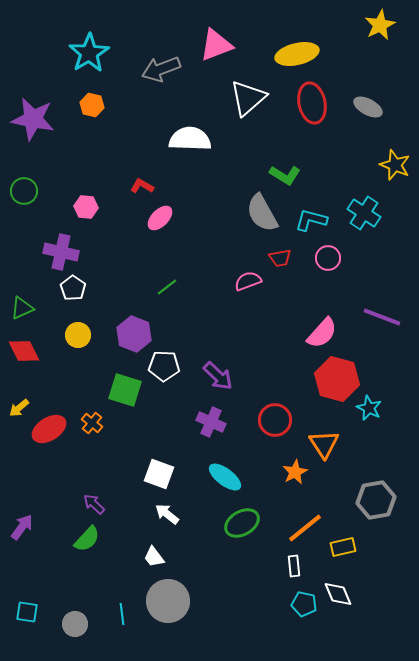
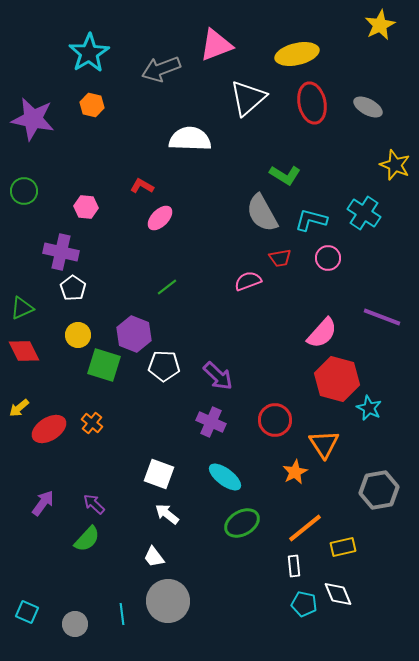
green square at (125, 390): moved 21 px left, 25 px up
gray hexagon at (376, 500): moved 3 px right, 10 px up
purple arrow at (22, 527): moved 21 px right, 24 px up
cyan square at (27, 612): rotated 15 degrees clockwise
